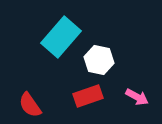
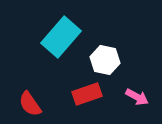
white hexagon: moved 6 px right
red rectangle: moved 1 px left, 2 px up
red semicircle: moved 1 px up
